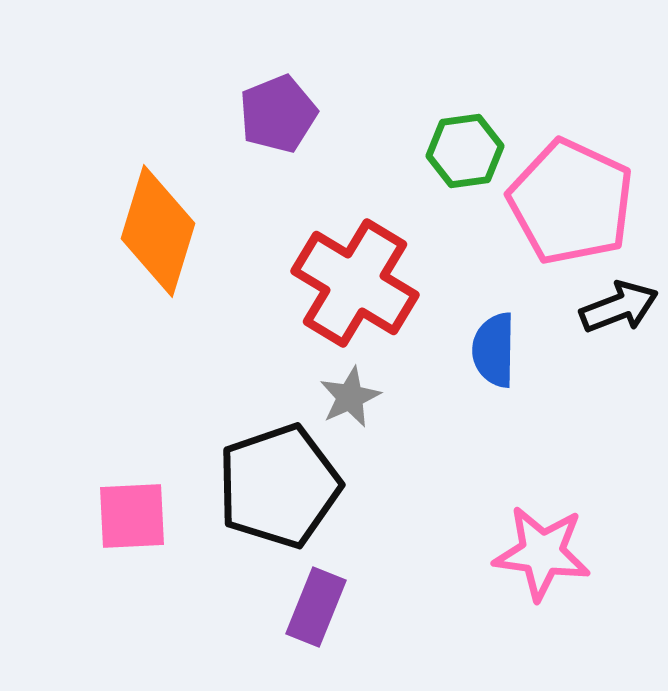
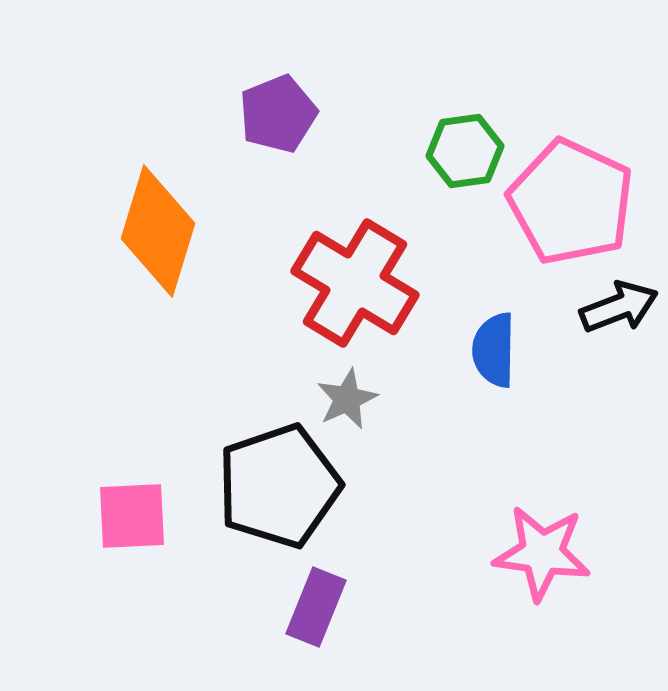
gray star: moved 3 px left, 2 px down
